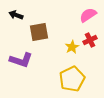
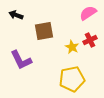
pink semicircle: moved 2 px up
brown square: moved 5 px right, 1 px up
yellow star: rotated 16 degrees counterclockwise
purple L-shape: rotated 45 degrees clockwise
yellow pentagon: rotated 15 degrees clockwise
